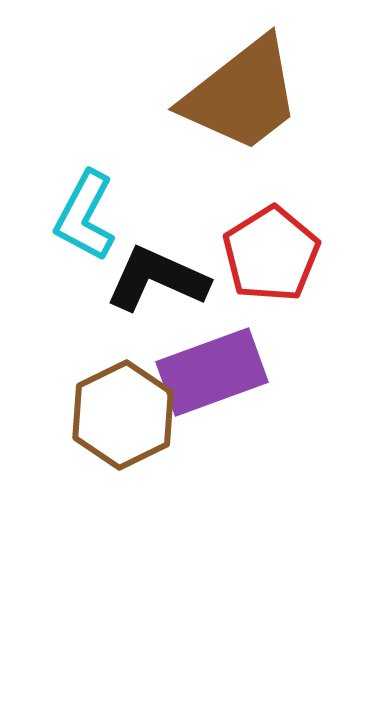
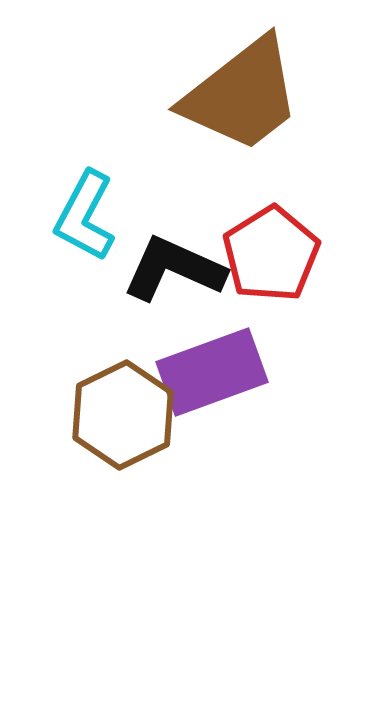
black L-shape: moved 17 px right, 10 px up
